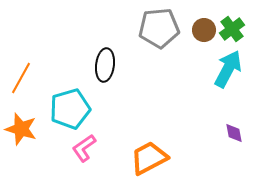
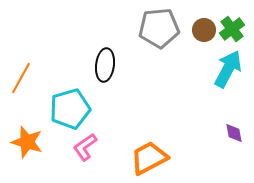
orange star: moved 6 px right, 13 px down
pink L-shape: moved 1 px right, 1 px up
